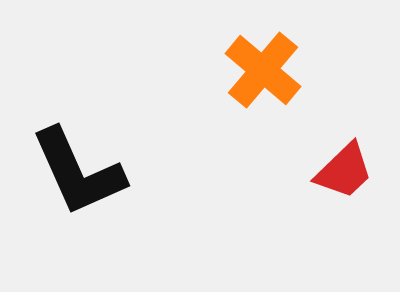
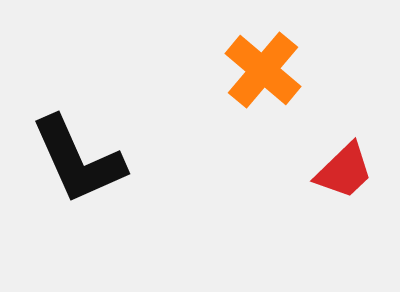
black L-shape: moved 12 px up
